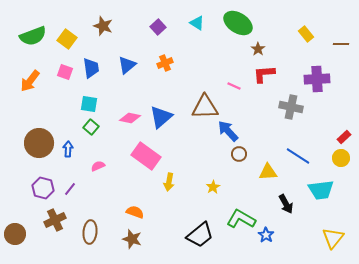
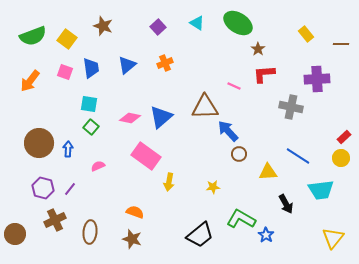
yellow star at (213, 187): rotated 24 degrees clockwise
